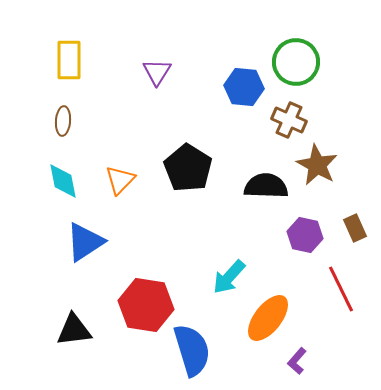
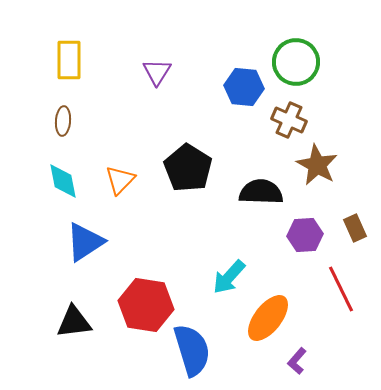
black semicircle: moved 5 px left, 6 px down
purple hexagon: rotated 16 degrees counterclockwise
black triangle: moved 8 px up
